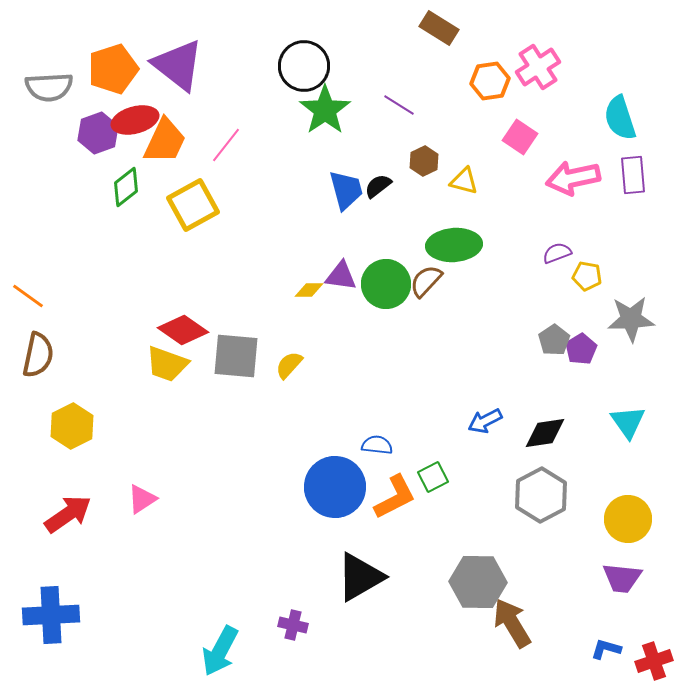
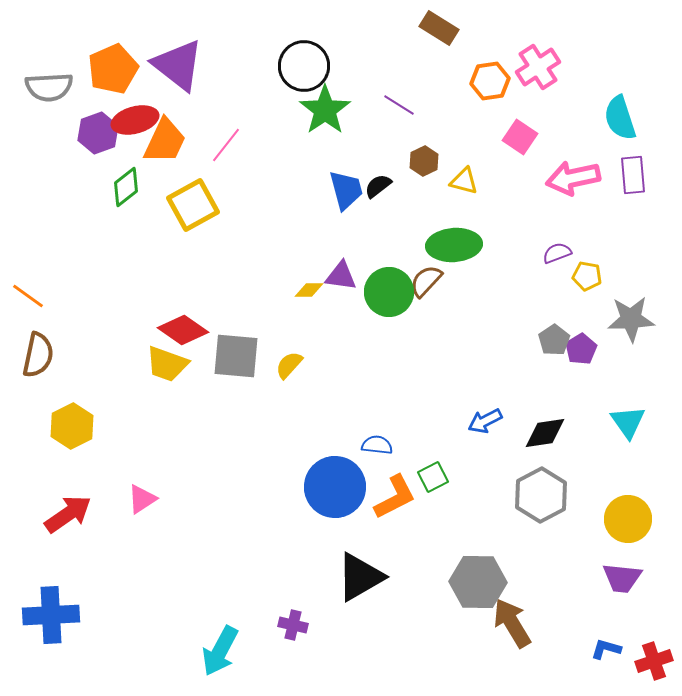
orange pentagon at (113, 69): rotated 6 degrees counterclockwise
green circle at (386, 284): moved 3 px right, 8 px down
